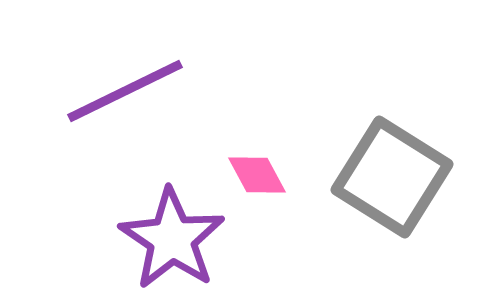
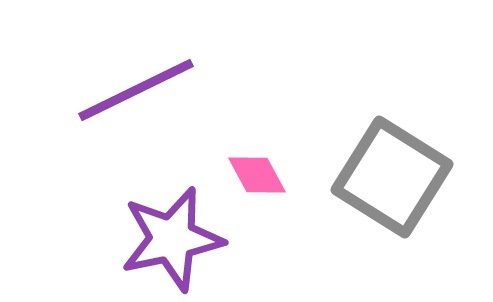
purple line: moved 11 px right, 1 px up
purple star: rotated 26 degrees clockwise
